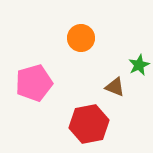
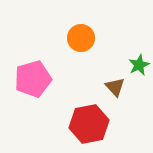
pink pentagon: moved 1 px left, 4 px up
brown triangle: rotated 25 degrees clockwise
